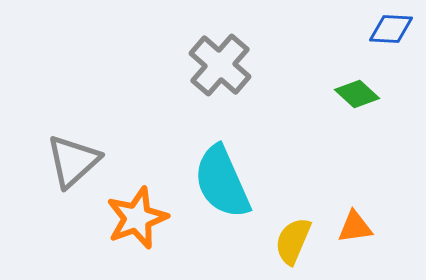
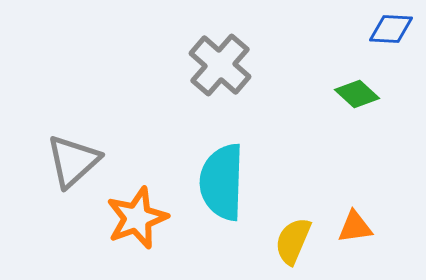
cyan semicircle: rotated 26 degrees clockwise
